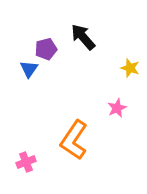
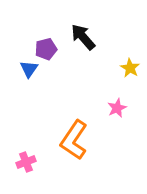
yellow star: rotated 12 degrees clockwise
